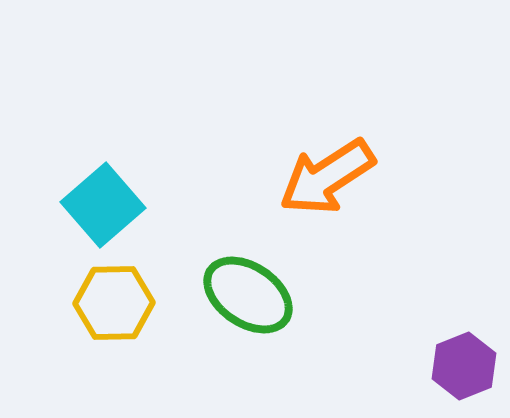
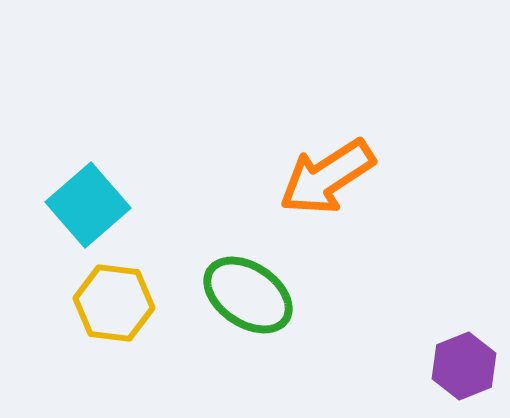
cyan square: moved 15 px left
yellow hexagon: rotated 8 degrees clockwise
